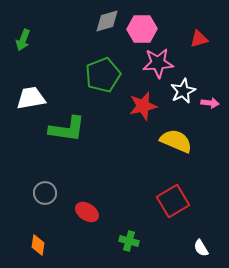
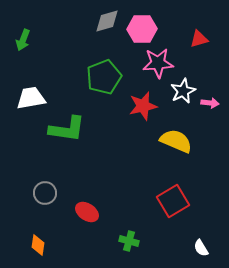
green pentagon: moved 1 px right, 2 px down
